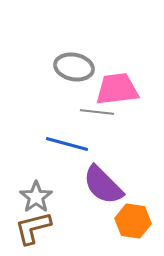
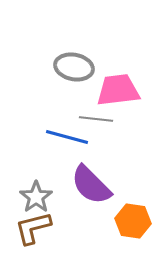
pink trapezoid: moved 1 px right, 1 px down
gray line: moved 1 px left, 7 px down
blue line: moved 7 px up
purple semicircle: moved 12 px left
